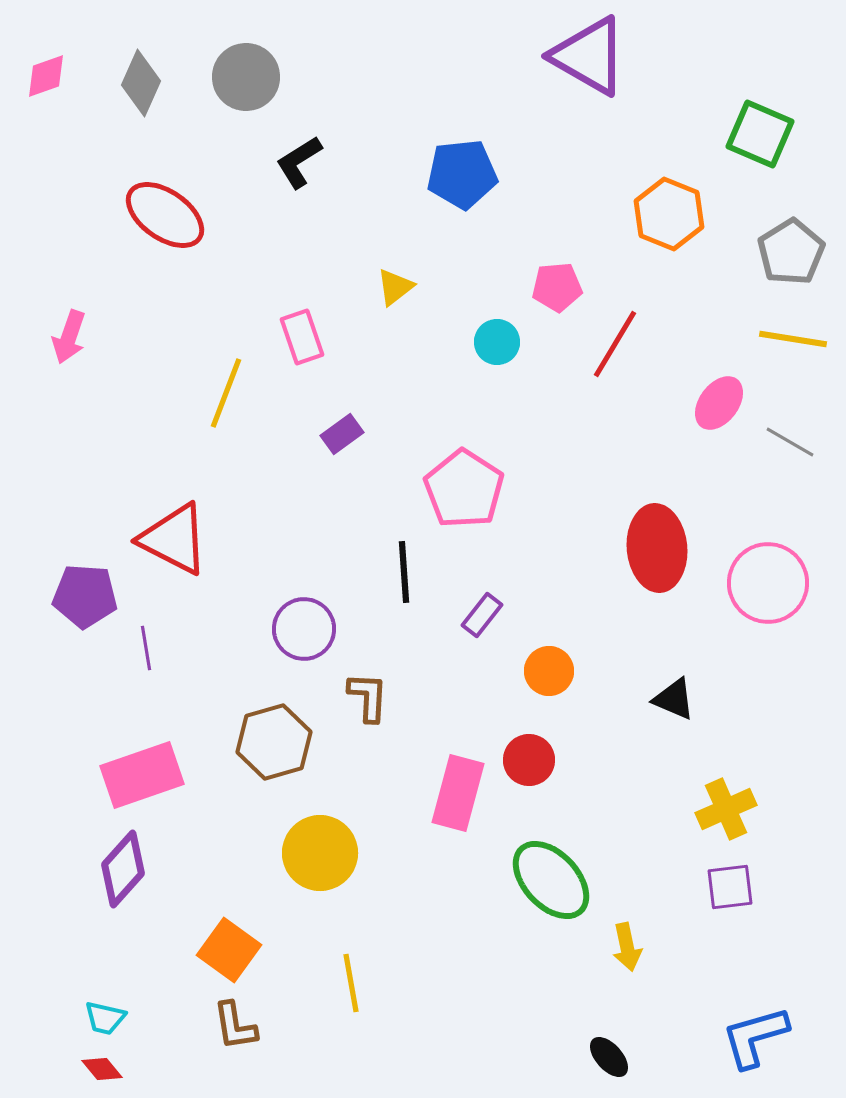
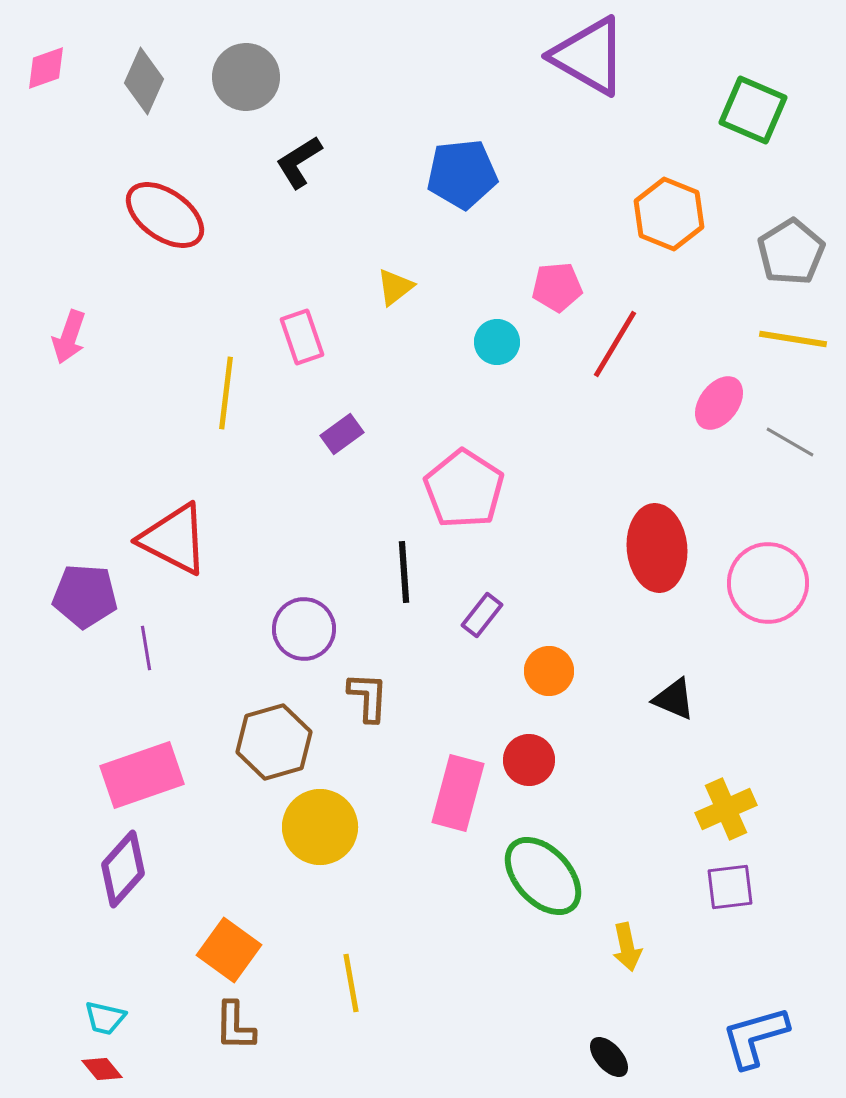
pink diamond at (46, 76): moved 8 px up
gray diamond at (141, 83): moved 3 px right, 2 px up
green square at (760, 134): moved 7 px left, 24 px up
yellow line at (226, 393): rotated 14 degrees counterclockwise
yellow circle at (320, 853): moved 26 px up
green ellipse at (551, 880): moved 8 px left, 4 px up
brown L-shape at (235, 1026): rotated 10 degrees clockwise
